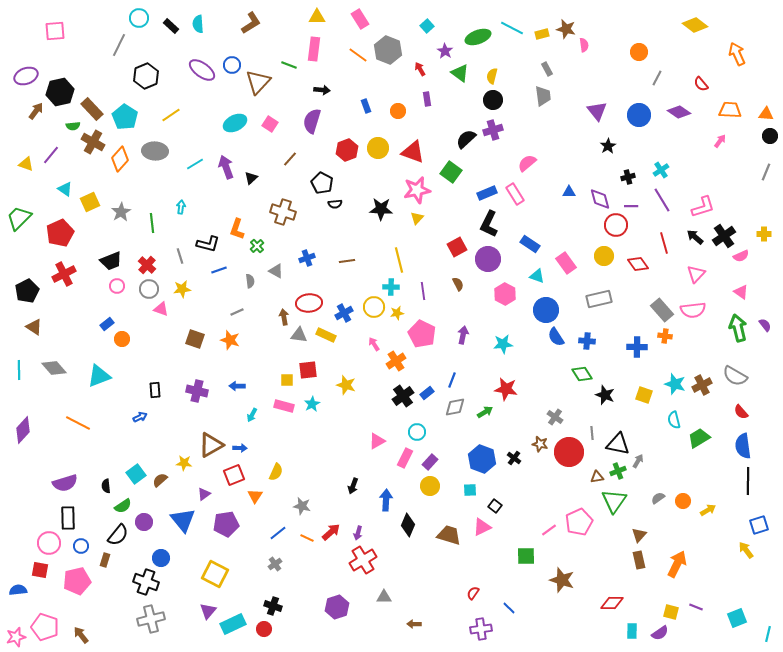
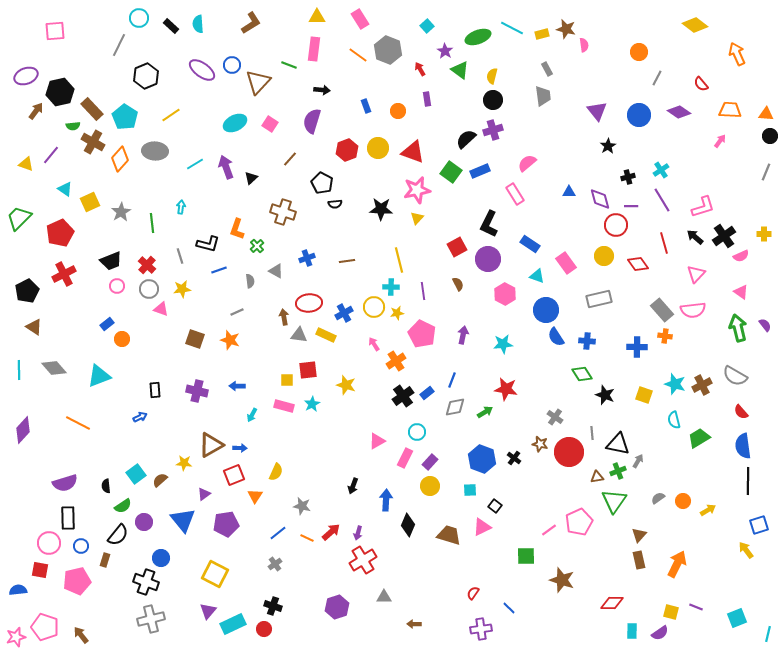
green triangle at (460, 73): moved 3 px up
blue rectangle at (487, 193): moved 7 px left, 22 px up
